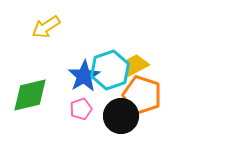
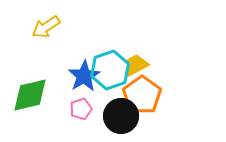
orange pentagon: rotated 18 degrees clockwise
